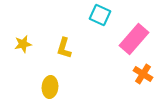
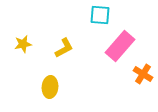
cyan square: rotated 20 degrees counterclockwise
pink rectangle: moved 14 px left, 7 px down
yellow L-shape: rotated 135 degrees counterclockwise
